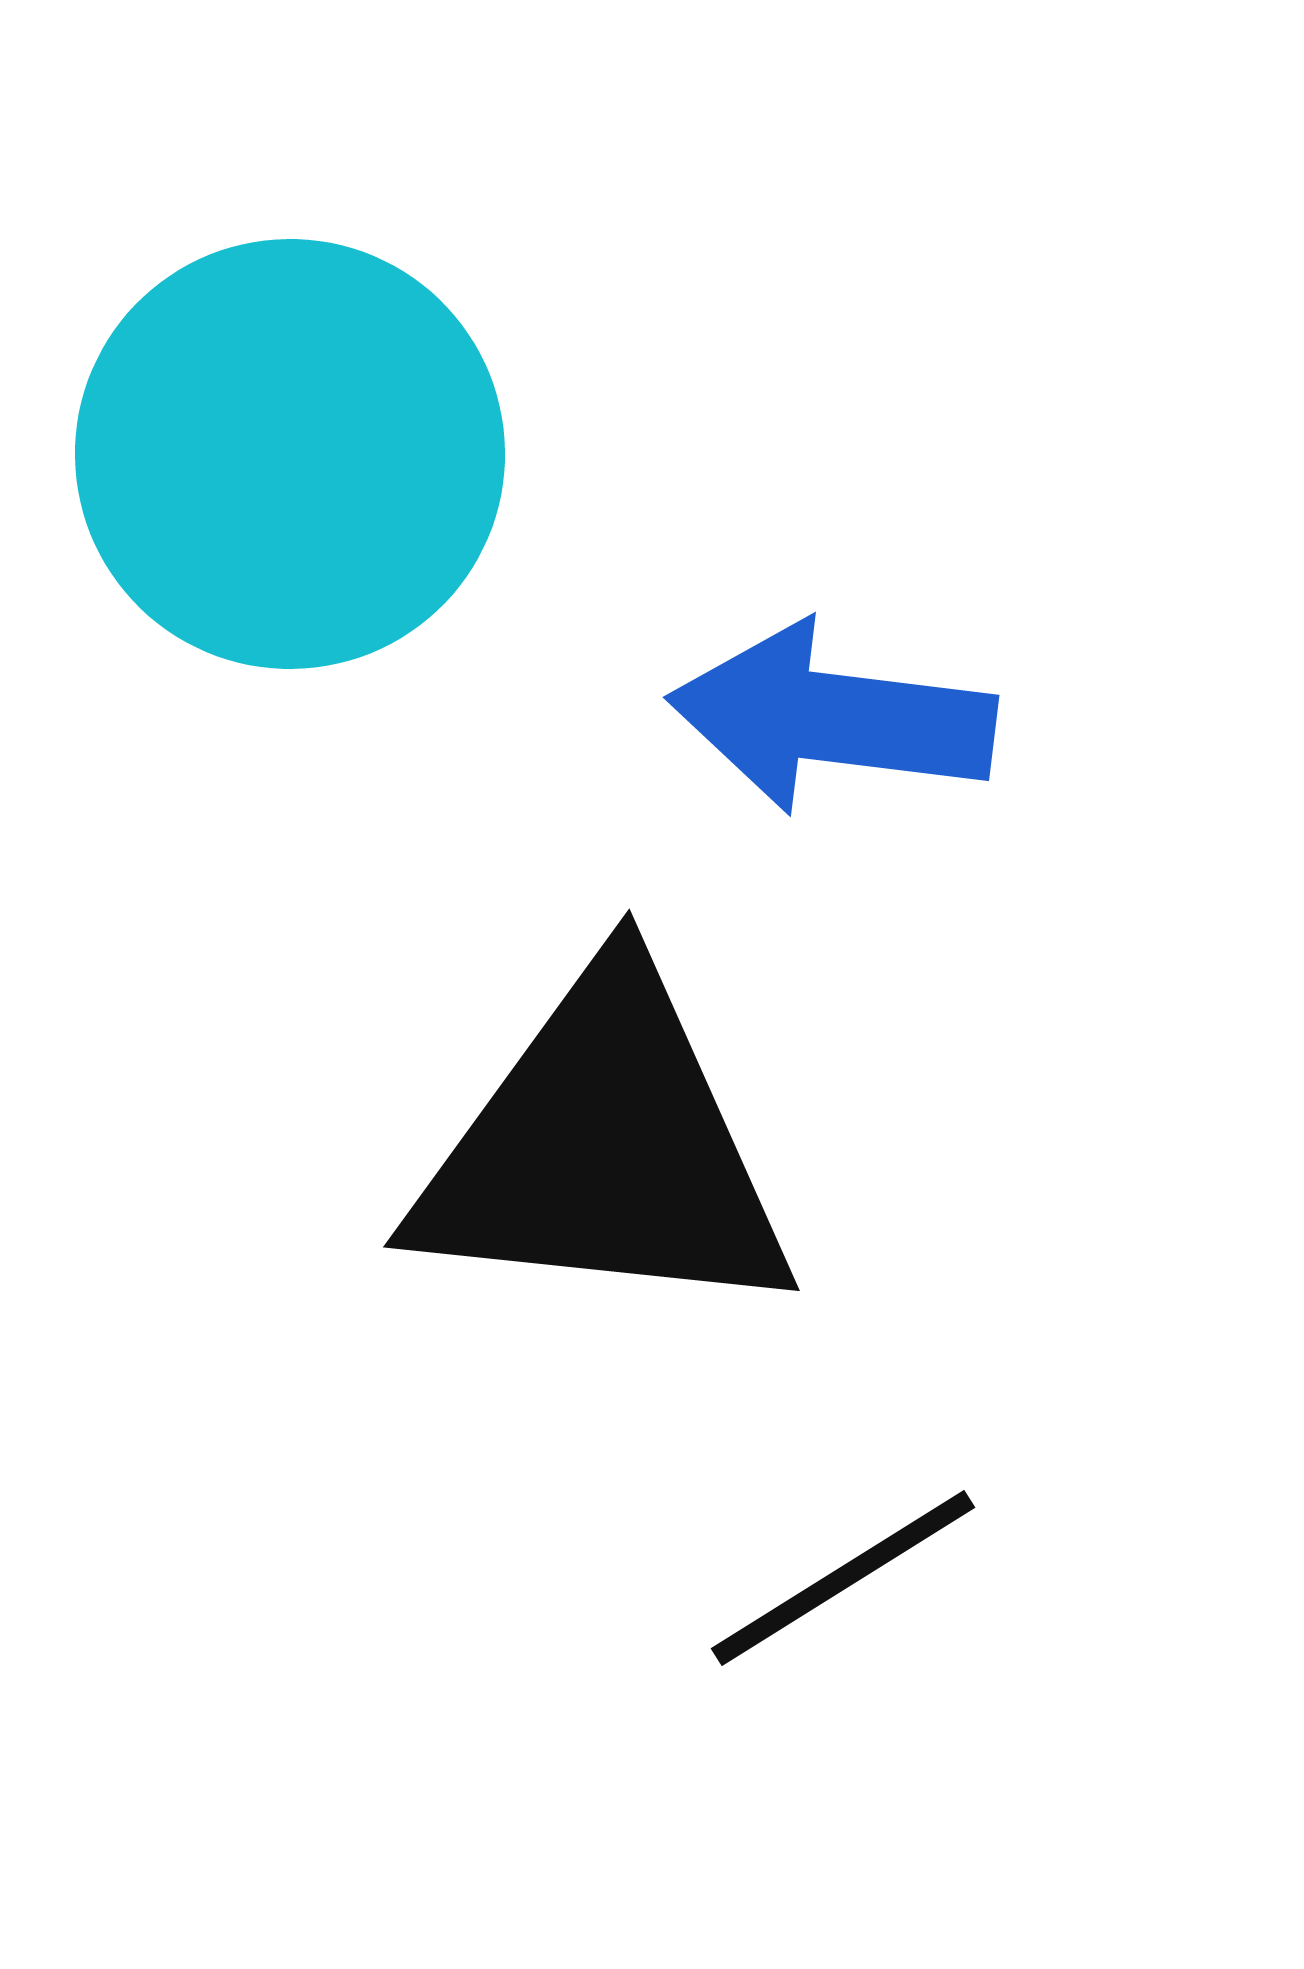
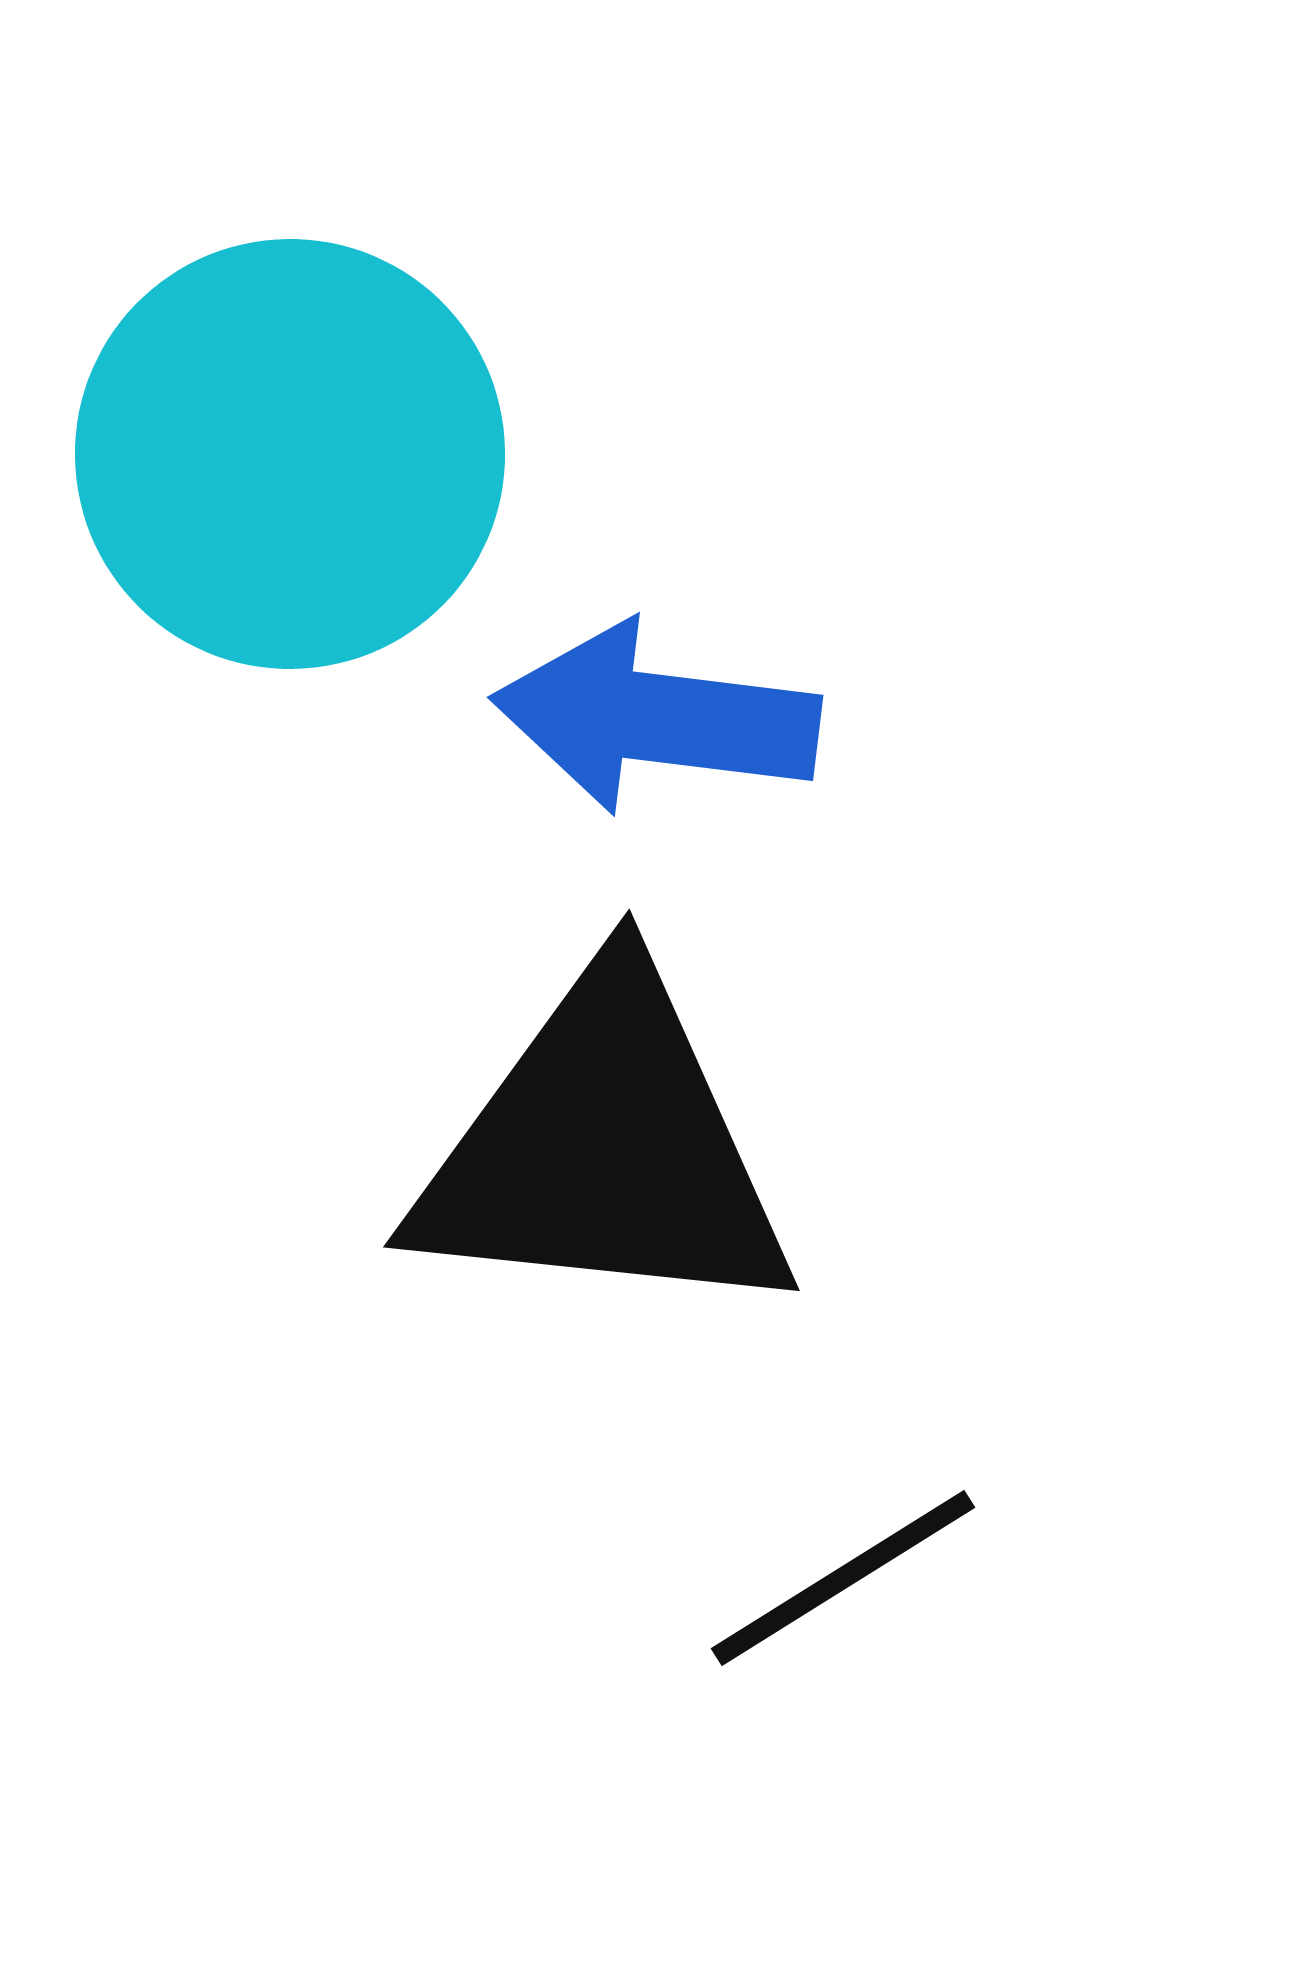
blue arrow: moved 176 px left
